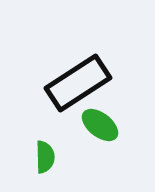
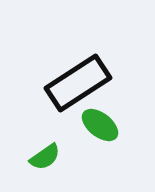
green semicircle: rotated 56 degrees clockwise
